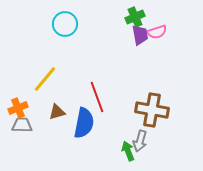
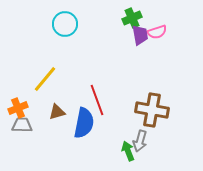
green cross: moved 3 px left, 1 px down
red line: moved 3 px down
